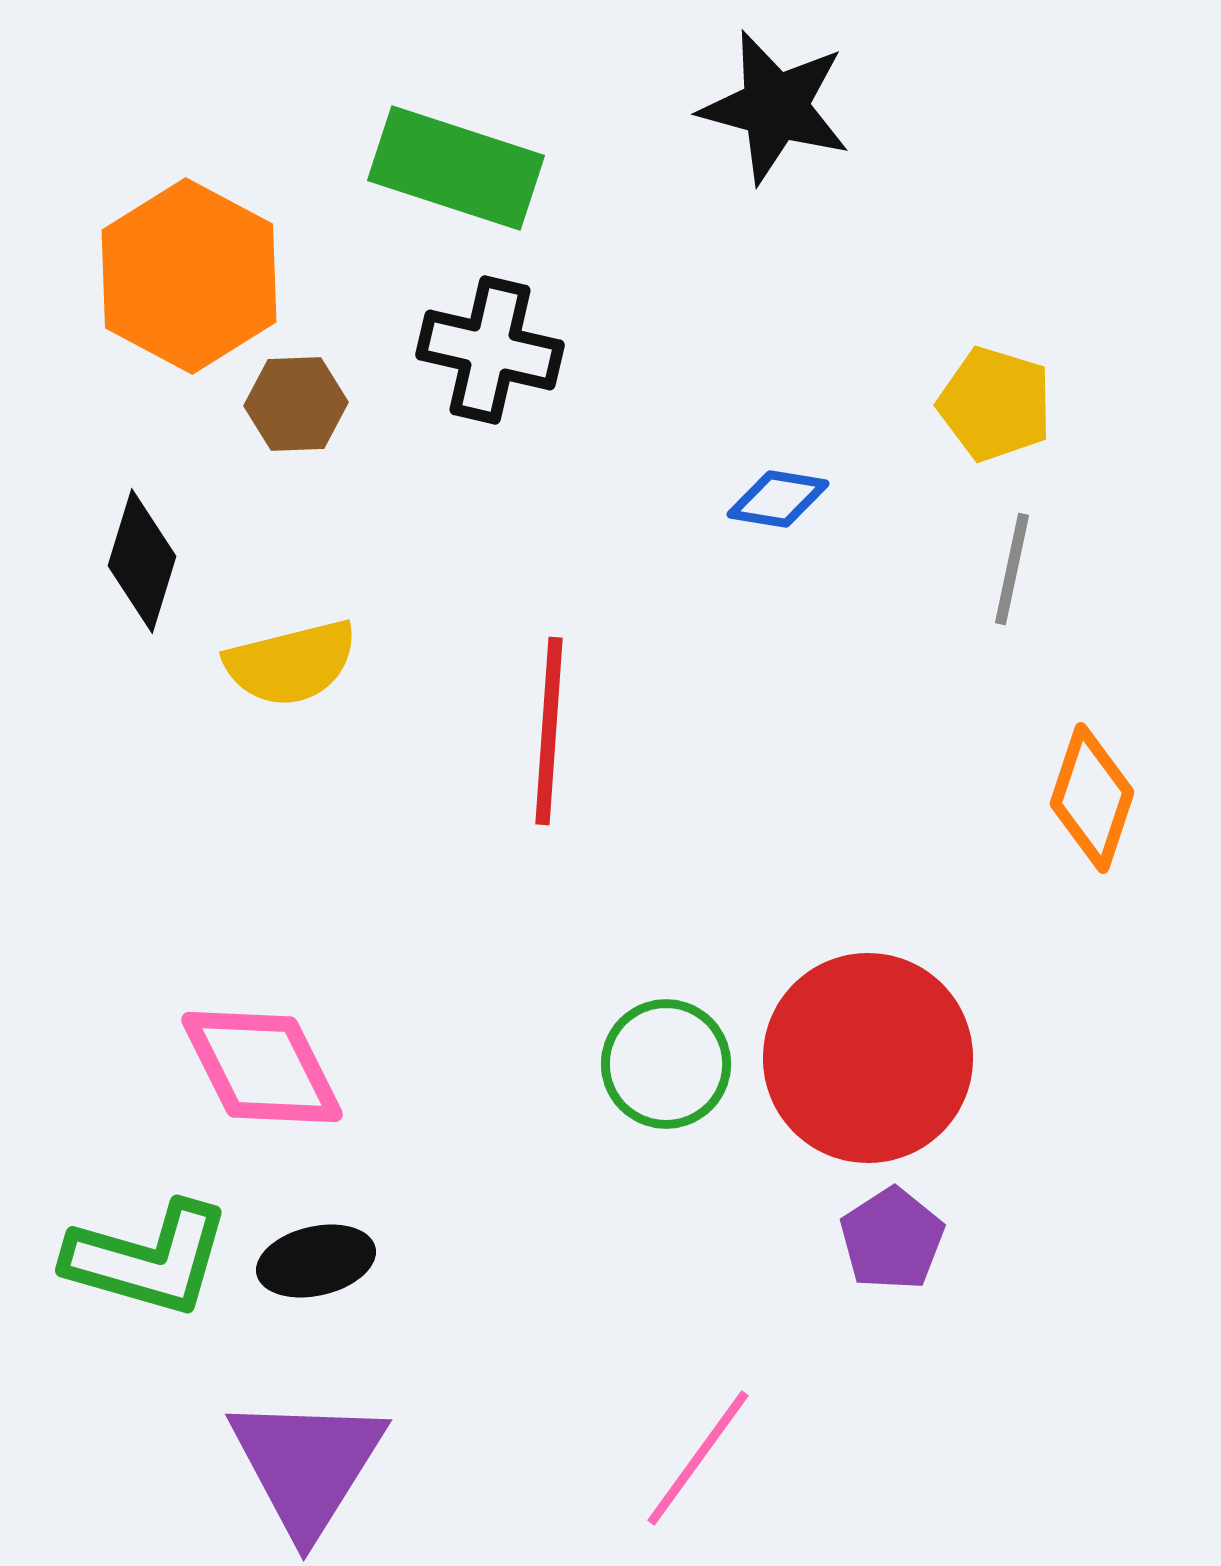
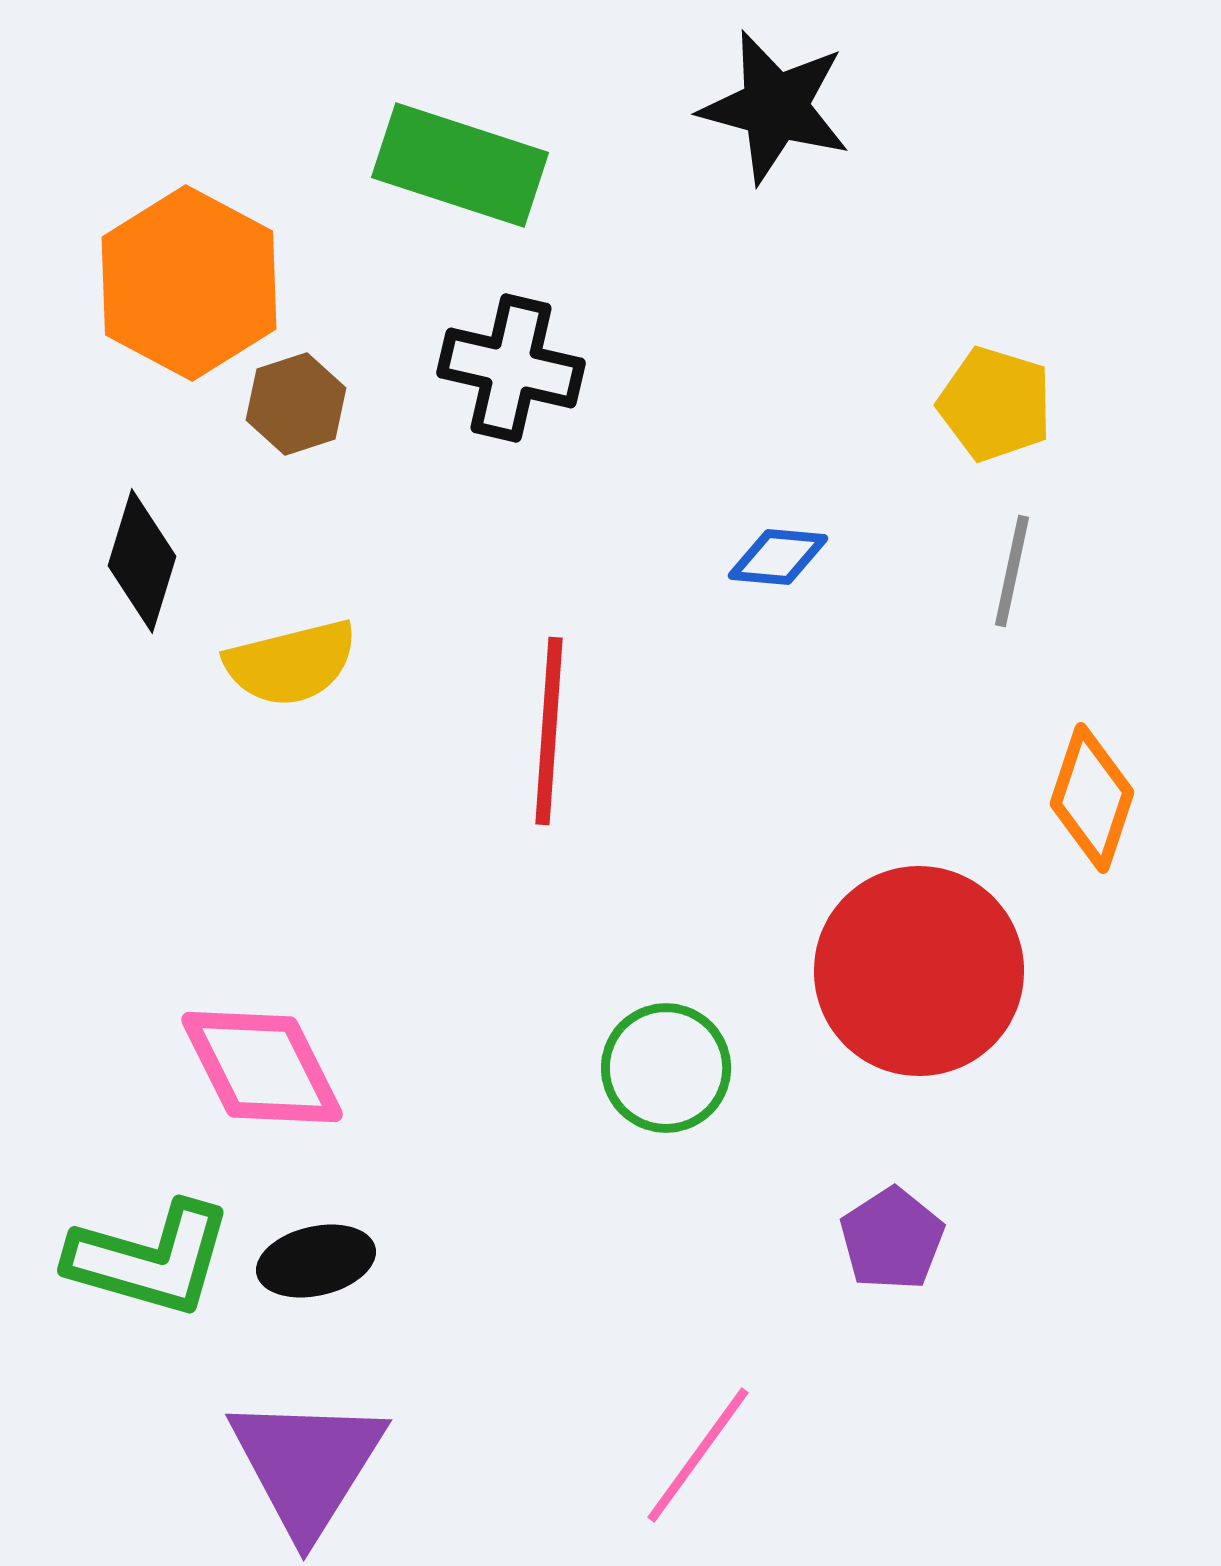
green rectangle: moved 4 px right, 3 px up
orange hexagon: moved 7 px down
black cross: moved 21 px right, 18 px down
brown hexagon: rotated 16 degrees counterclockwise
blue diamond: moved 58 px down; rotated 4 degrees counterclockwise
gray line: moved 2 px down
red circle: moved 51 px right, 87 px up
green circle: moved 4 px down
green L-shape: moved 2 px right
pink line: moved 3 px up
